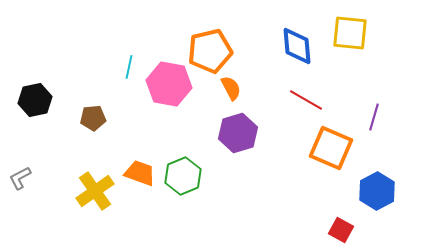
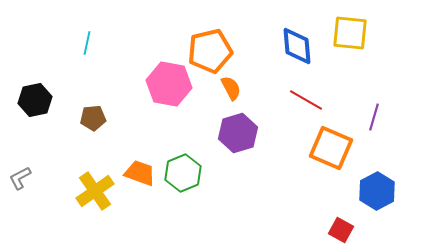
cyan line: moved 42 px left, 24 px up
green hexagon: moved 3 px up
